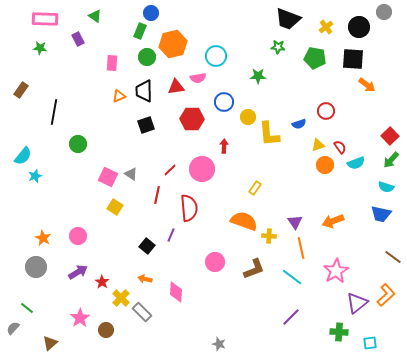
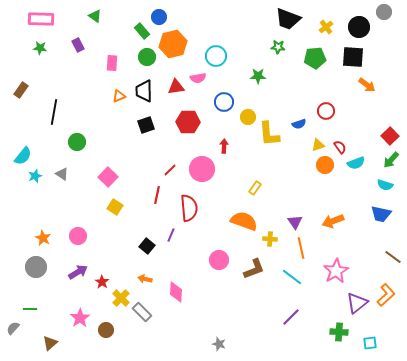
blue circle at (151, 13): moved 8 px right, 4 px down
pink rectangle at (45, 19): moved 4 px left
green rectangle at (140, 31): moved 2 px right; rotated 63 degrees counterclockwise
purple rectangle at (78, 39): moved 6 px down
green pentagon at (315, 58): rotated 15 degrees counterclockwise
black square at (353, 59): moved 2 px up
red hexagon at (192, 119): moved 4 px left, 3 px down
green circle at (78, 144): moved 1 px left, 2 px up
gray triangle at (131, 174): moved 69 px left
pink square at (108, 177): rotated 18 degrees clockwise
cyan semicircle at (386, 187): moved 1 px left, 2 px up
yellow cross at (269, 236): moved 1 px right, 3 px down
pink circle at (215, 262): moved 4 px right, 2 px up
green line at (27, 308): moved 3 px right, 1 px down; rotated 40 degrees counterclockwise
